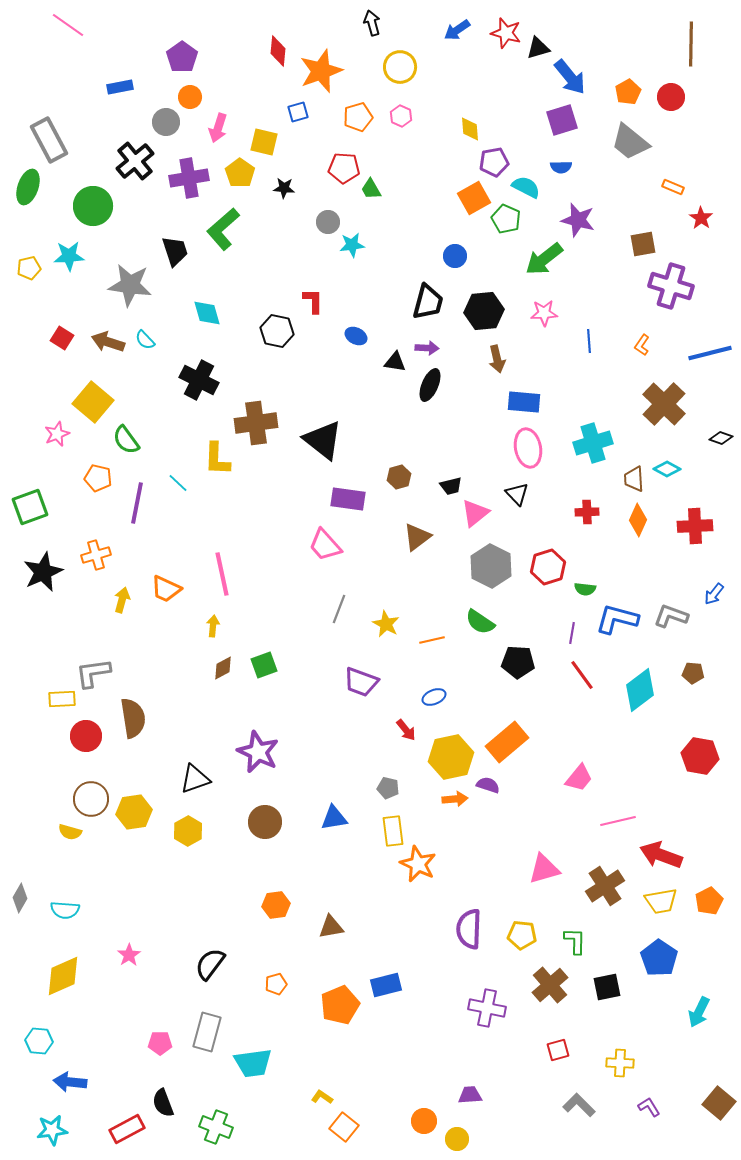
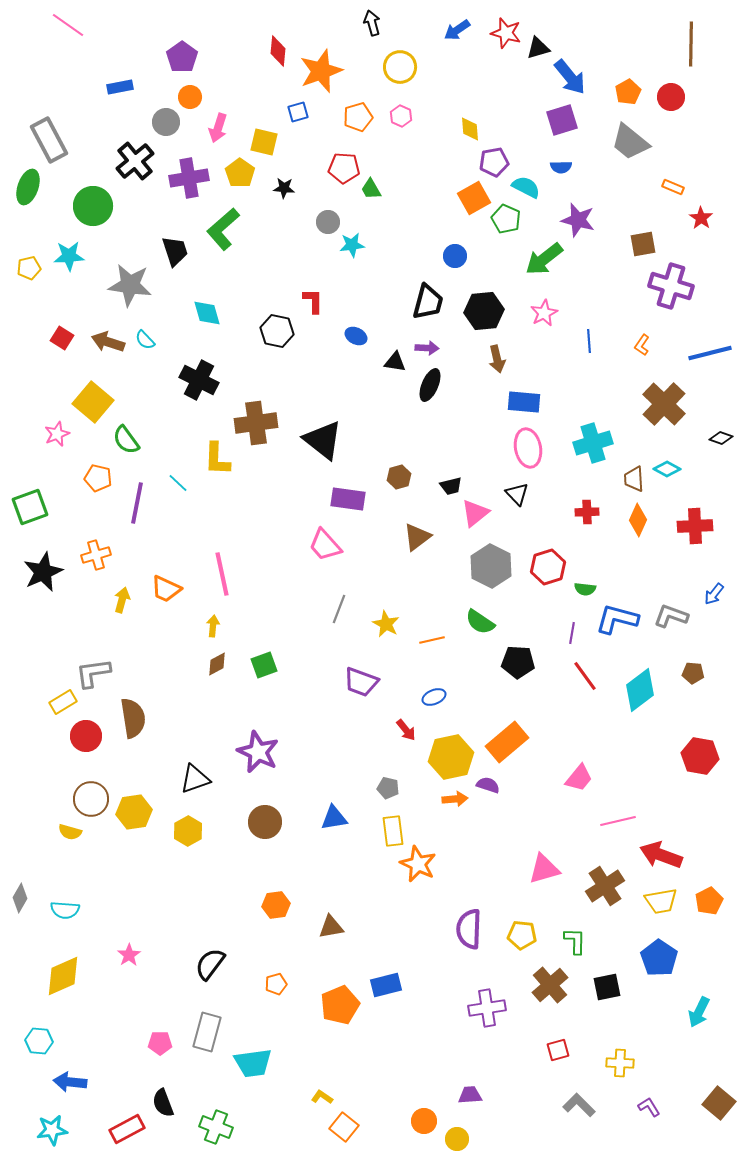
pink star at (544, 313): rotated 24 degrees counterclockwise
brown diamond at (223, 668): moved 6 px left, 4 px up
red line at (582, 675): moved 3 px right, 1 px down
yellow rectangle at (62, 699): moved 1 px right, 3 px down; rotated 28 degrees counterclockwise
purple cross at (487, 1008): rotated 21 degrees counterclockwise
